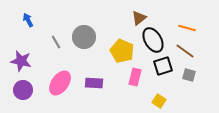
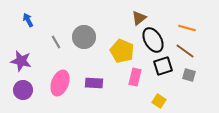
pink ellipse: rotated 15 degrees counterclockwise
